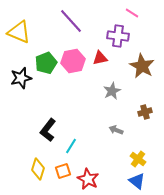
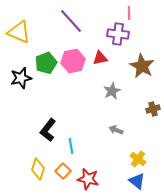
pink line: moved 3 px left; rotated 56 degrees clockwise
purple cross: moved 2 px up
brown cross: moved 8 px right, 3 px up
cyan line: rotated 42 degrees counterclockwise
orange square: rotated 28 degrees counterclockwise
red star: rotated 15 degrees counterclockwise
